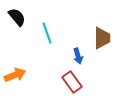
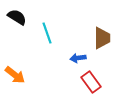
black semicircle: rotated 18 degrees counterclockwise
blue arrow: moved 2 px down; rotated 98 degrees clockwise
orange arrow: rotated 60 degrees clockwise
red rectangle: moved 19 px right
